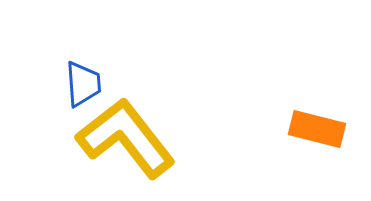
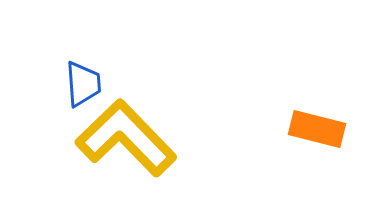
yellow L-shape: rotated 6 degrees counterclockwise
